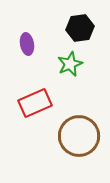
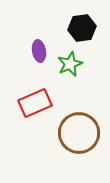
black hexagon: moved 2 px right
purple ellipse: moved 12 px right, 7 px down
brown circle: moved 3 px up
